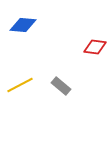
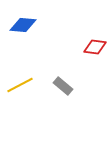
gray rectangle: moved 2 px right
